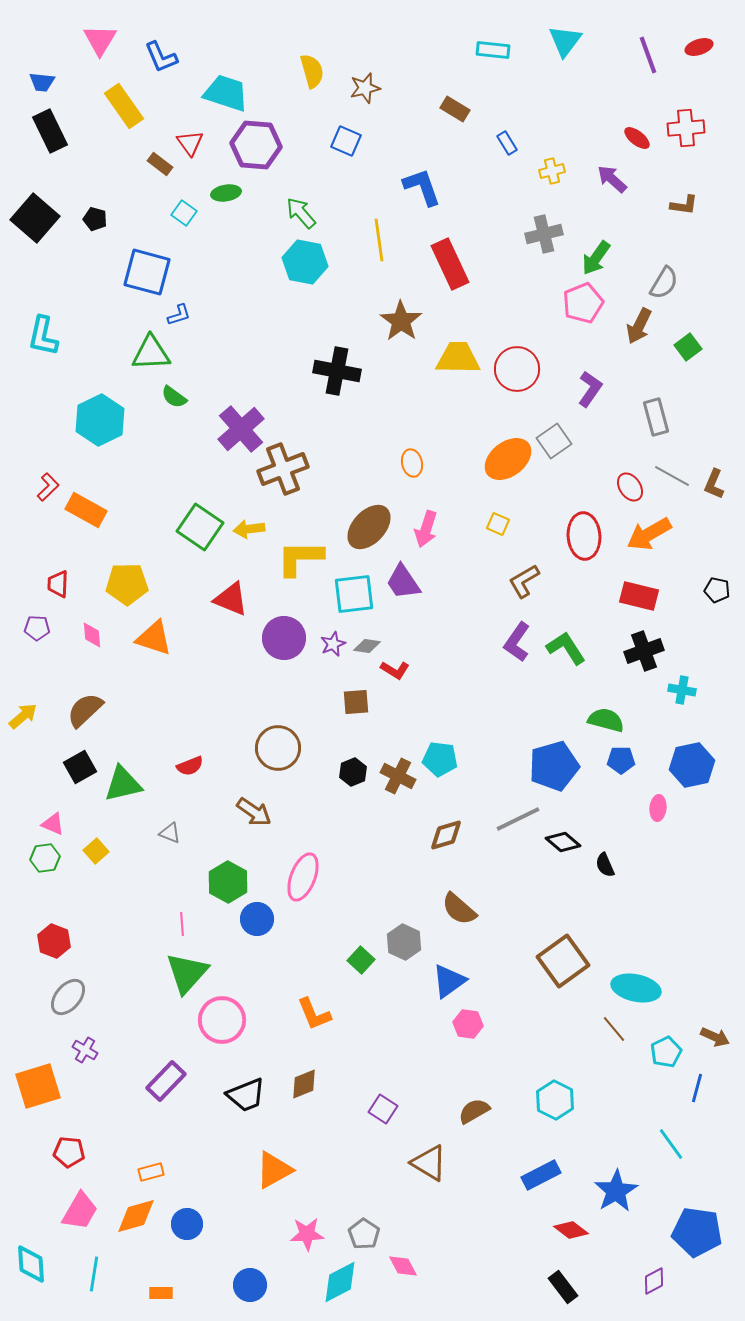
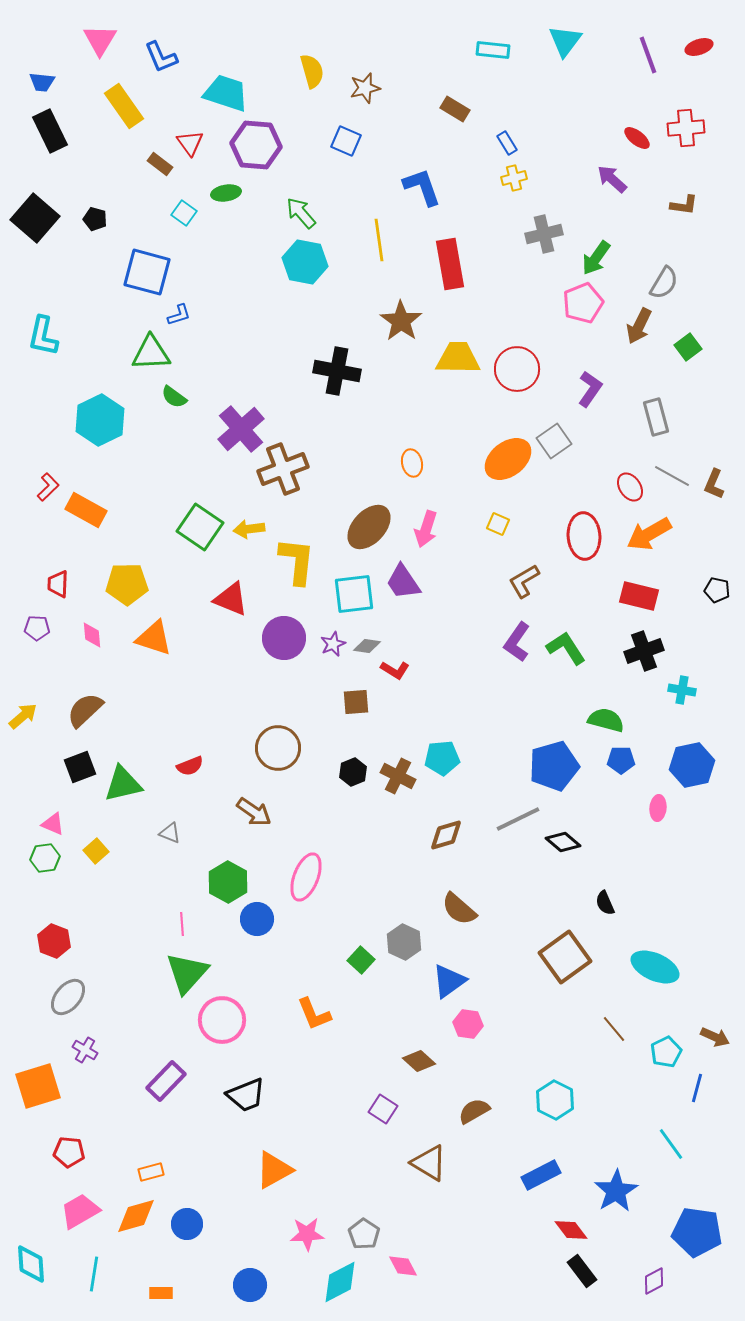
yellow cross at (552, 171): moved 38 px left, 7 px down
red rectangle at (450, 264): rotated 15 degrees clockwise
yellow L-shape at (300, 558): moved 3 px left, 3 px down; rotated 96 degrees clockwise
cyan pentagon at (440, 759): moved 2 px right, 1 px up; rotated 12 degrees counterclockwise
black square at (80, 767): rotated 8 degrees clockwise
black semicircle at (605, 865): moved 38 px down
pink ellipse at (303, 877): moved 3 px right
brown square at (563, 961): moved 2 px right, 4 px up
cyan ellipse at (636, 988): moved 19 px right, 21 px up; rotated 12 degrees clockwise
brown diamond at (304, 1084): moved 115 px right, 23 px up; rotated 64 degrees clockwise
pink trapezoid at (80, 1211): rotated 150 degrees counterclockwise
red diamond at (571, 1230): rotated 16 degrees clockwise
black rectangle at (563, 1287): moved 19 px right, 16 px up
